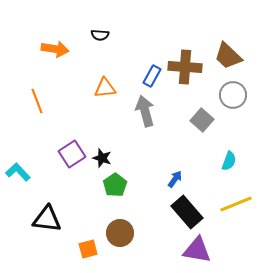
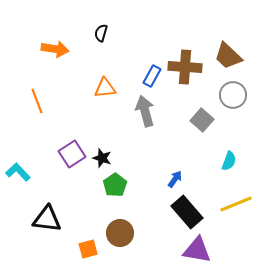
black semicircle: moved 1 px right, 2 px up; rotated 102 degrees clockwise
